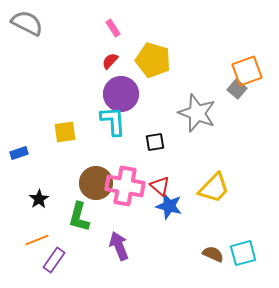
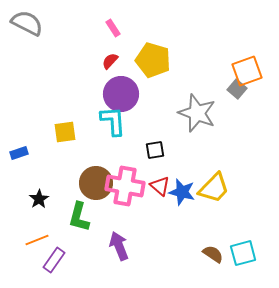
black square: moved 8 px down
blue star: moved 13 px right, 14 px up
brown semicircle: rotated 10 degrees clockwise
